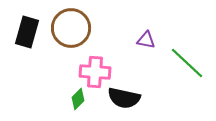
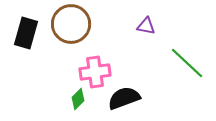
brown circle: moved 4 px up
black rectangle: moved 1 px left, 1 px down
purple triangle: moved 14 px up
pink cross: rotated 12 degrees counterclockwise
black semicircle: rotated 148 degrees clockwise
